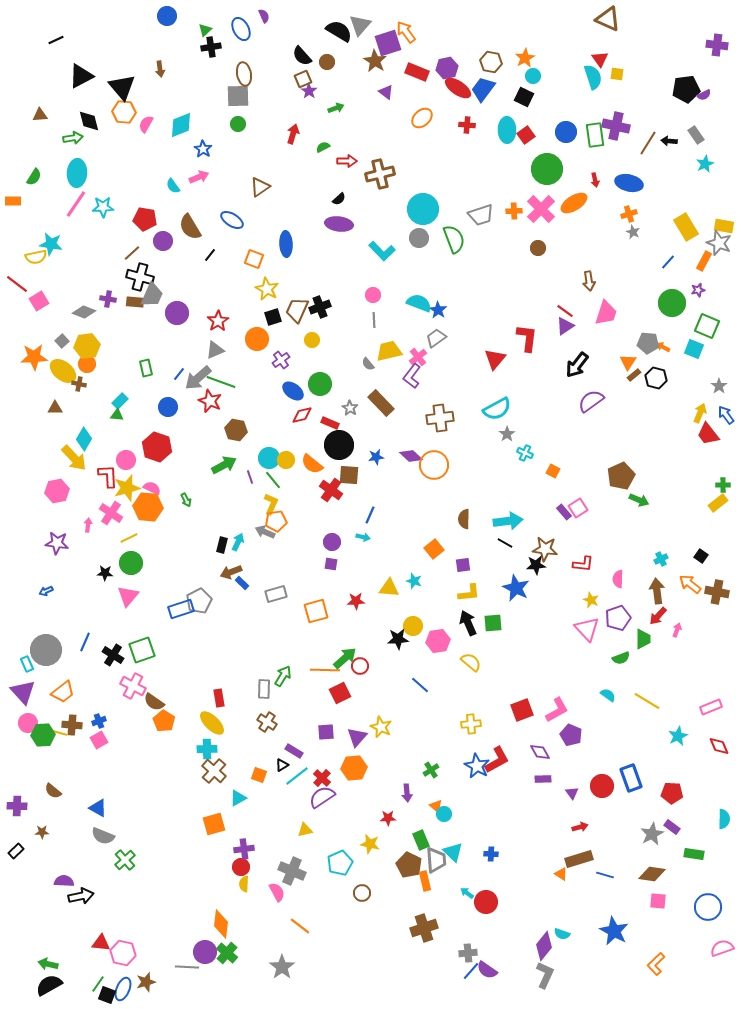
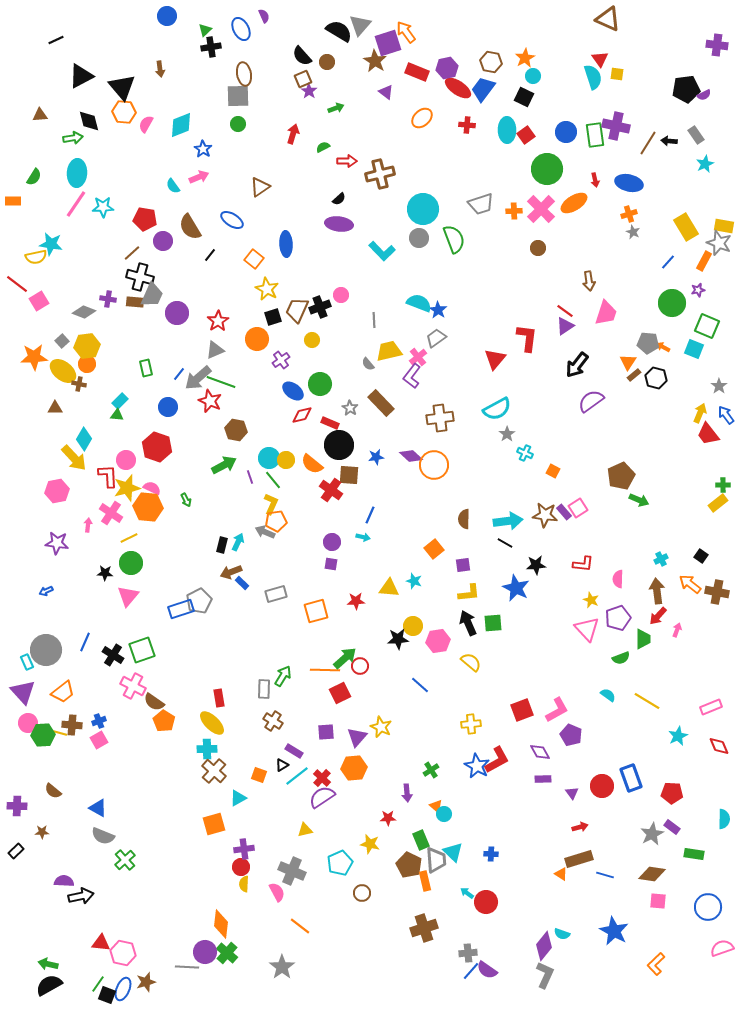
gray trapezoid at (481, 215): moved 11 px up
orange square at (254, 259): rotated 18 degrees clockwise
pink circle at (373, 295): moved 32 px left
brown star at (545, 549): moved 34 px up
cyan rectangle at (27, 664): moved 2 px up
brown cross at (267, 722): moved 6 px right, 1 px up
